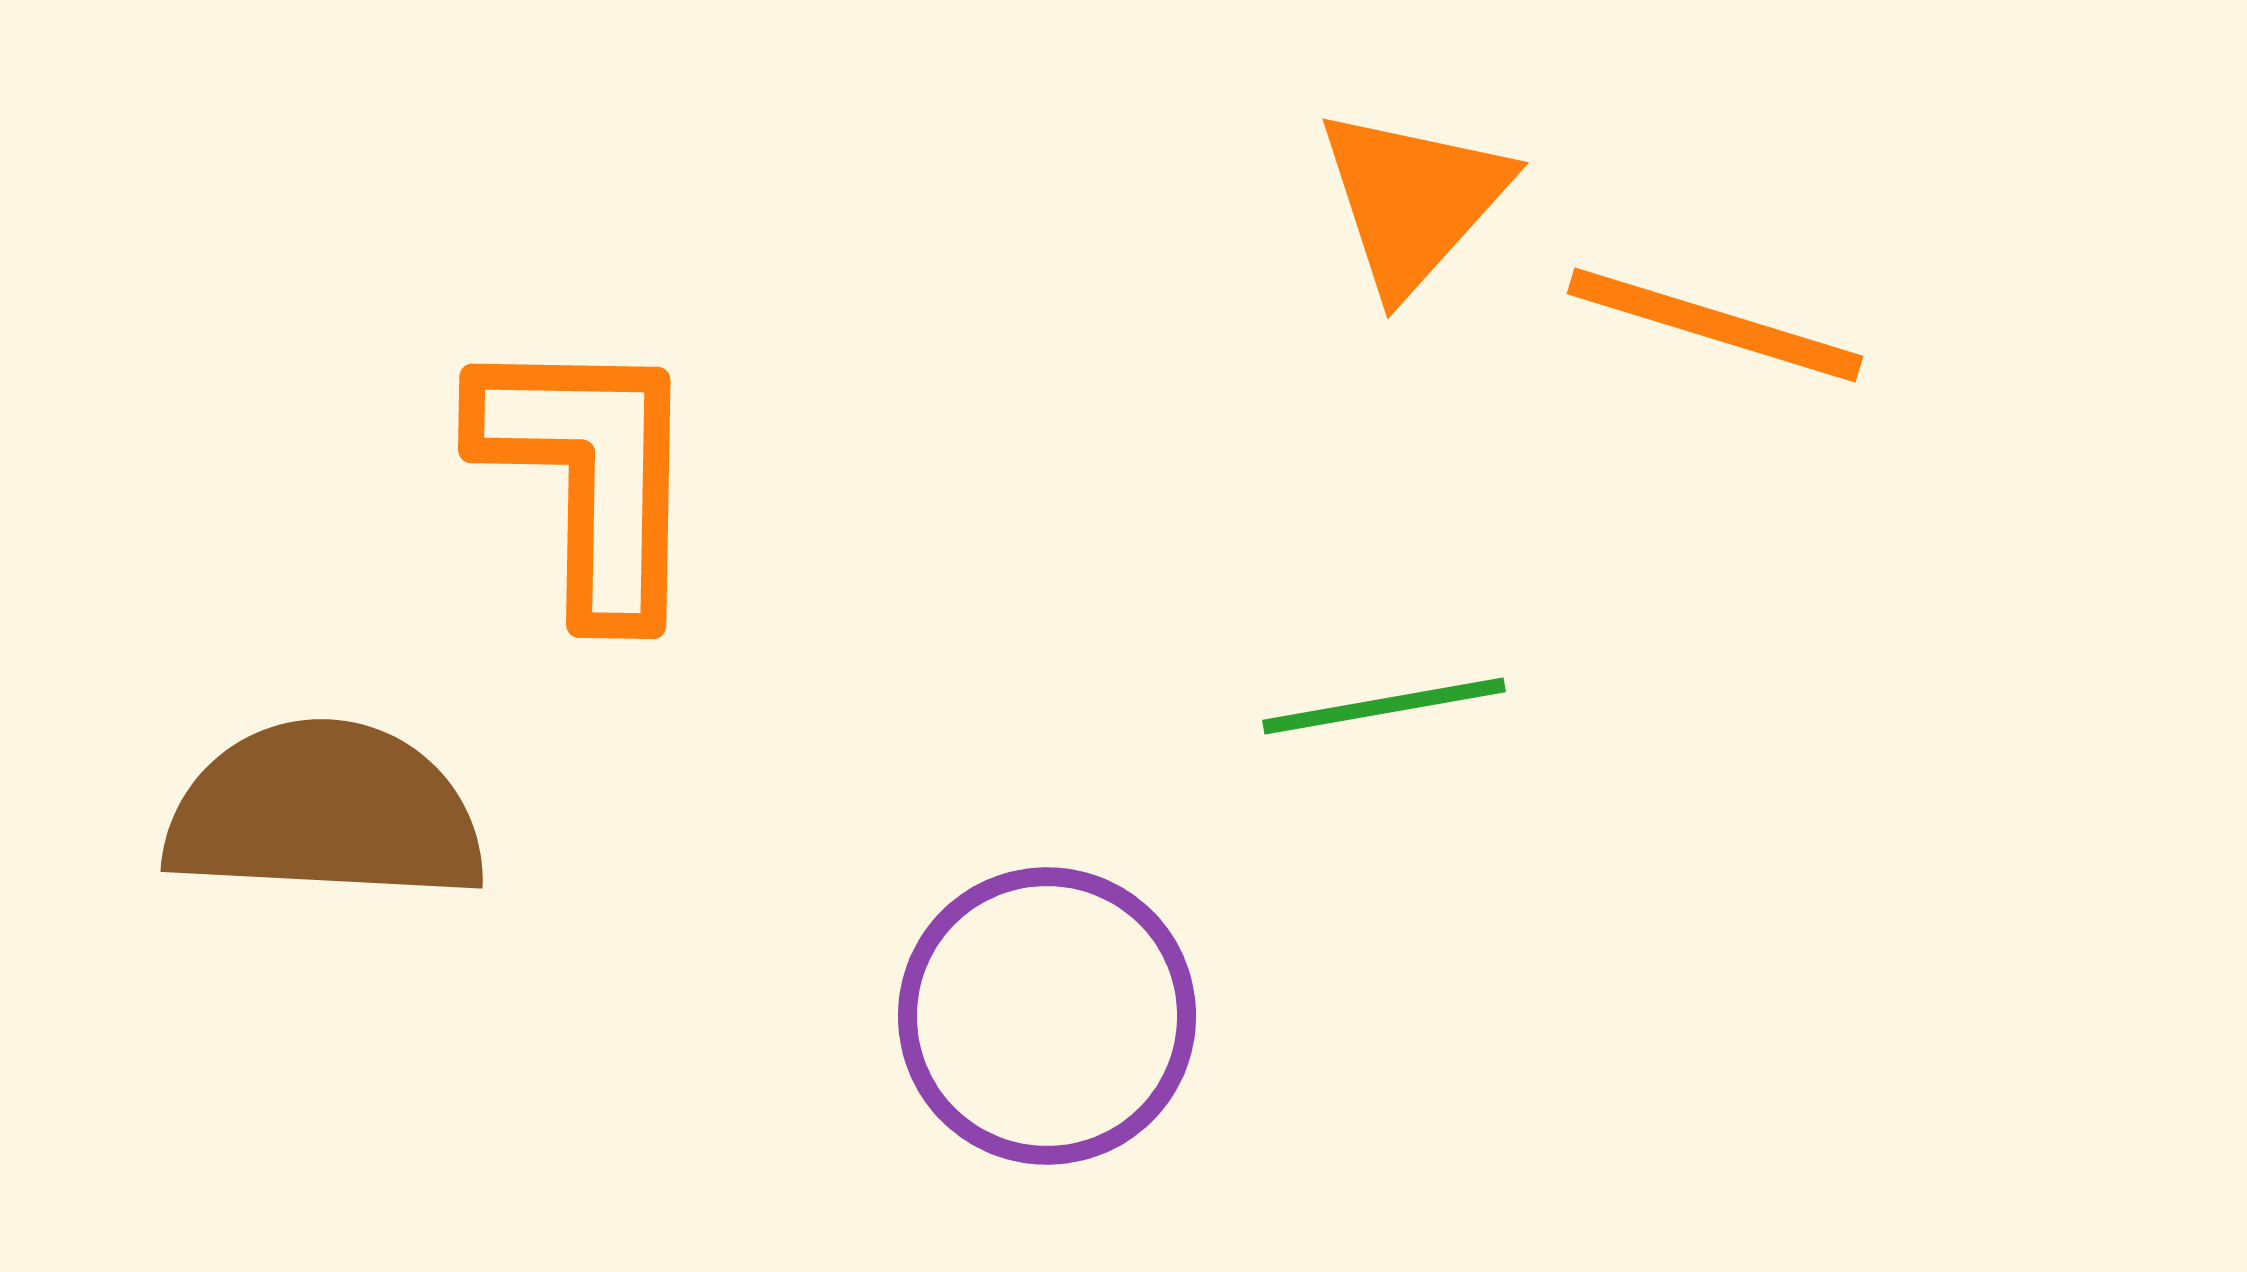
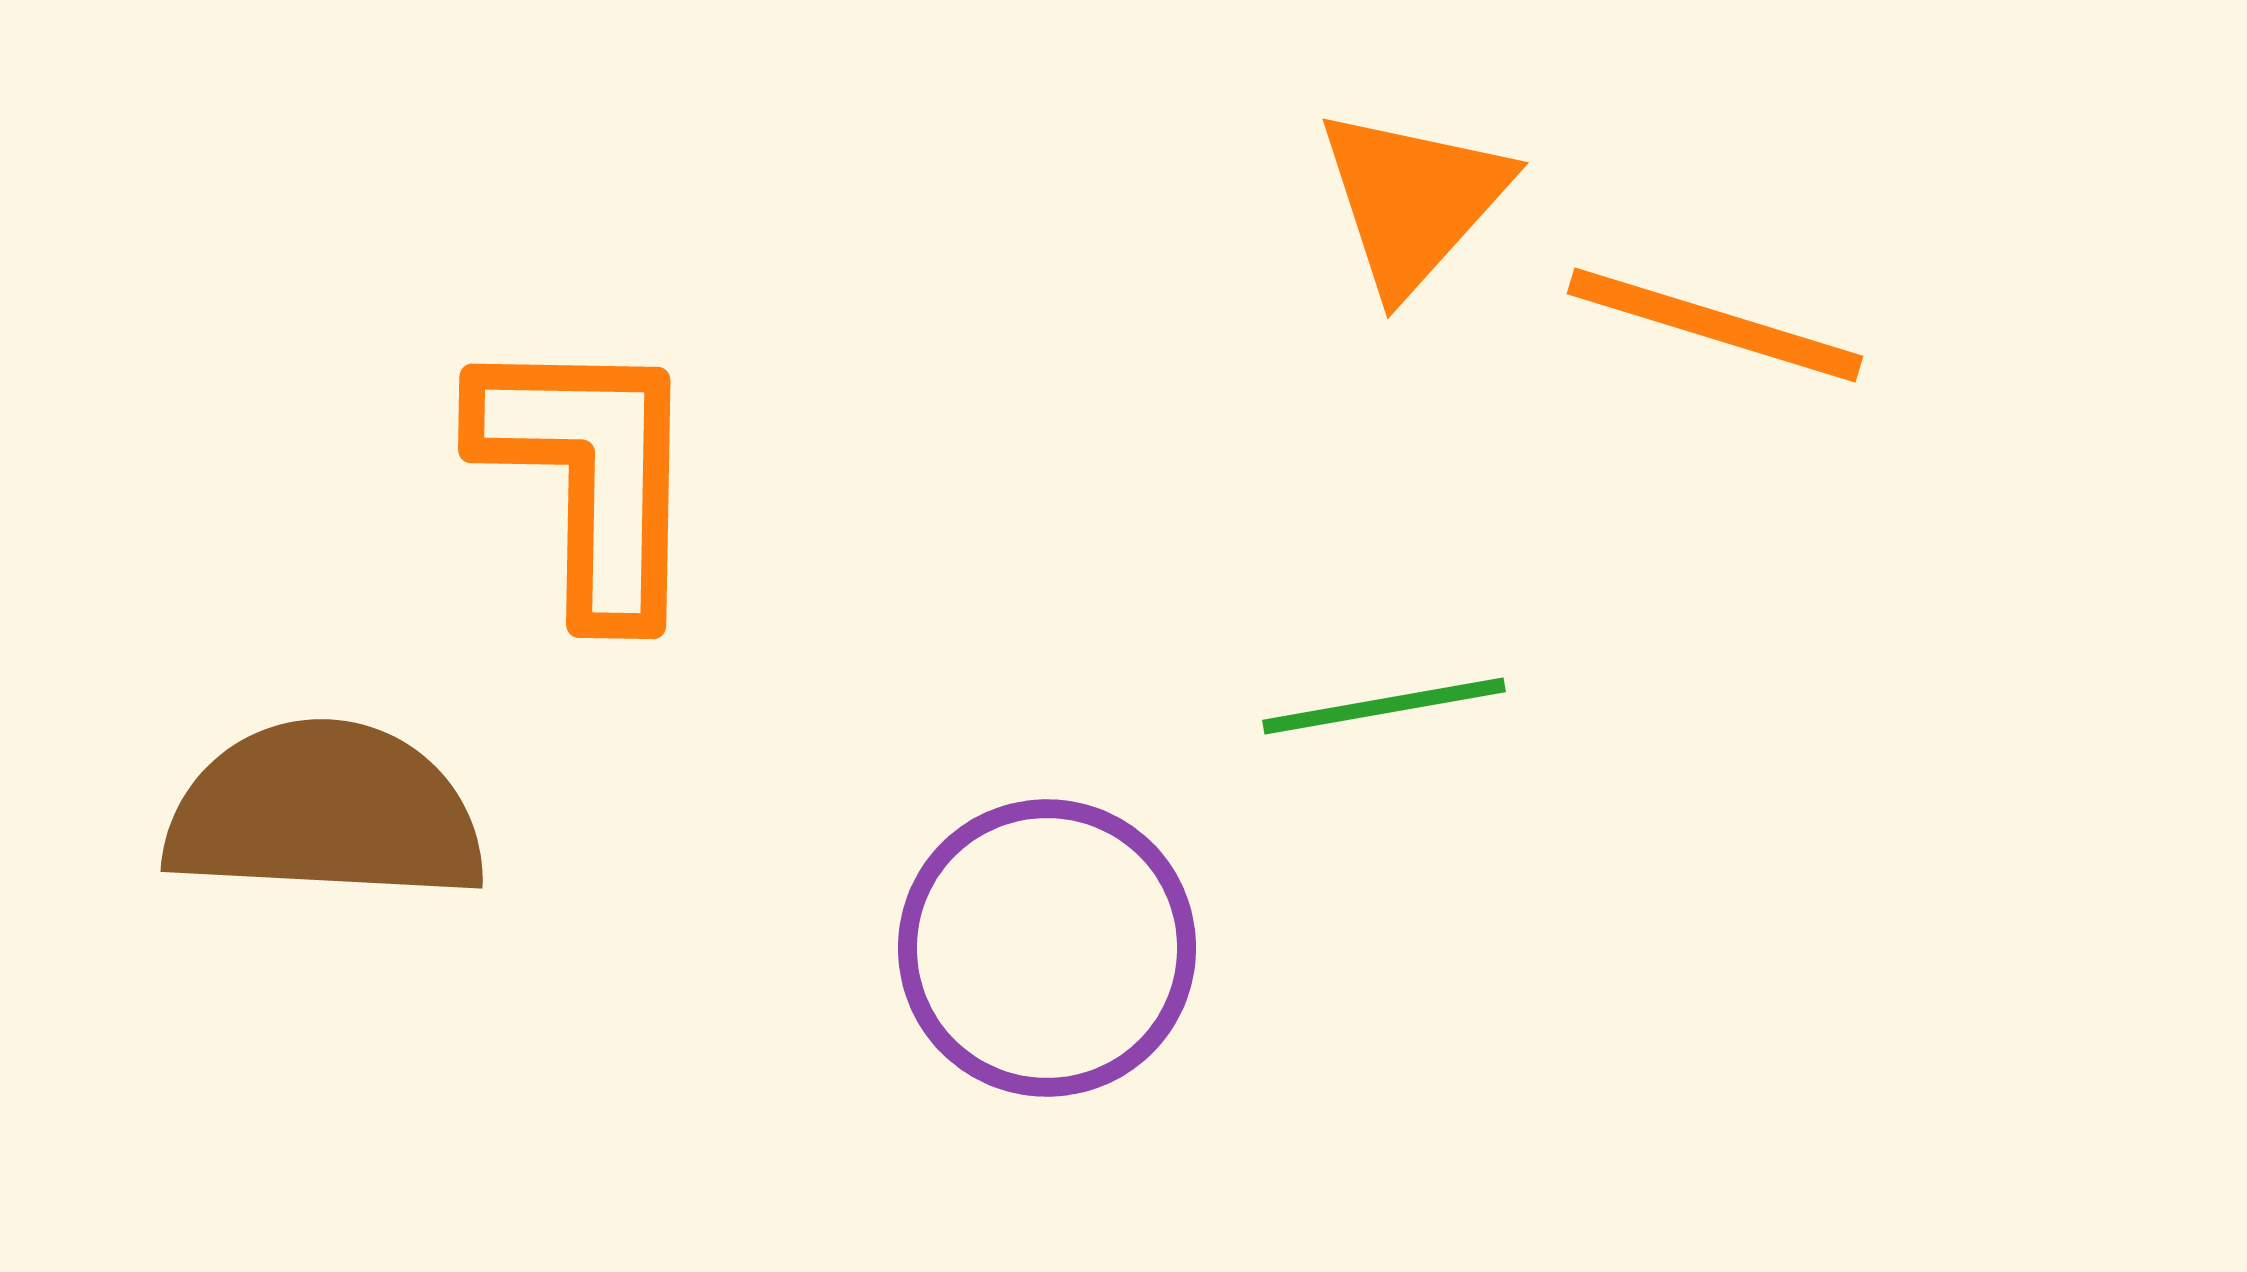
purple circle: moved 68 px up
